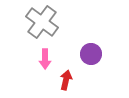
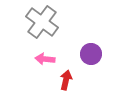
pink arrow: rotated 96 degrees clockwise
